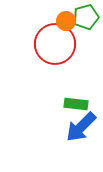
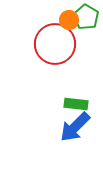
green pentagon: rotated 25 degrees counterclockwise
orange circle: moved 3 px right, 1 px up
blue arrow: moved 6 px left
